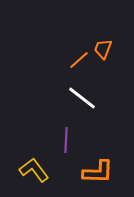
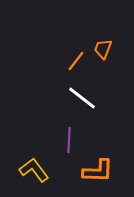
orange line: moved 3 px left, 1 px down; rotated 10 degrees counterclockwise
purple line: moved 3 px right
orange L-shape: moved 1 px up
